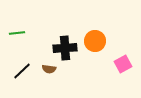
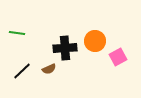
green line: rotated 14 degrees clockwise
pink square: moved 5 px left, 7 px up
brown semicircle: rotated 32 degrees counterclockwise
